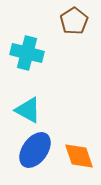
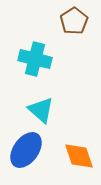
cyan cross: moved 8 px right, 6 px down
cyan triangle: moved 13 px right; rotated 12 degrees clockwise
blue ellipse: moved 9 px left
